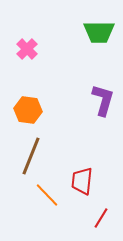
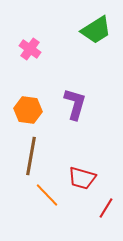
green trapezoid: moved 3 px left, 2 px up; rotated 32 degrees counterclockwise
pink cross: moved 3 px right; rotated 10 degrees counterclockwise
purple L-shape: moved 28 px left, 4 px down
brown line: rotated 12 degrees counterclockwise
red trapezoid: moved 3 px up; rotated 80 degrees counterclockwise
red line: moved 5 px right, 10 px up
